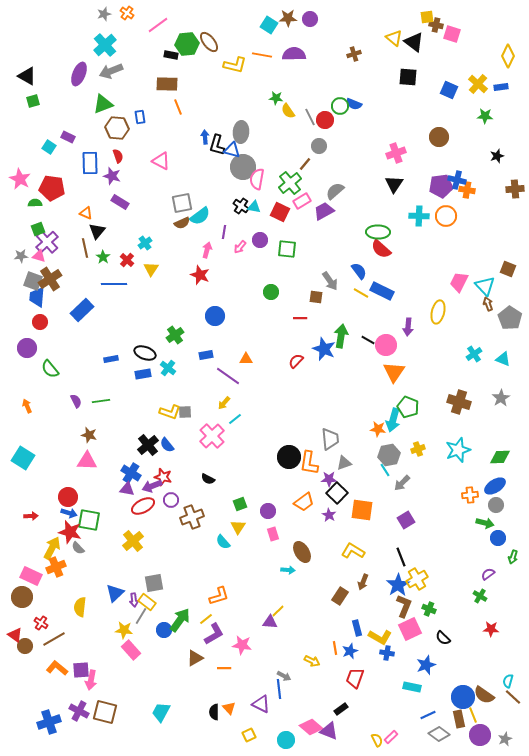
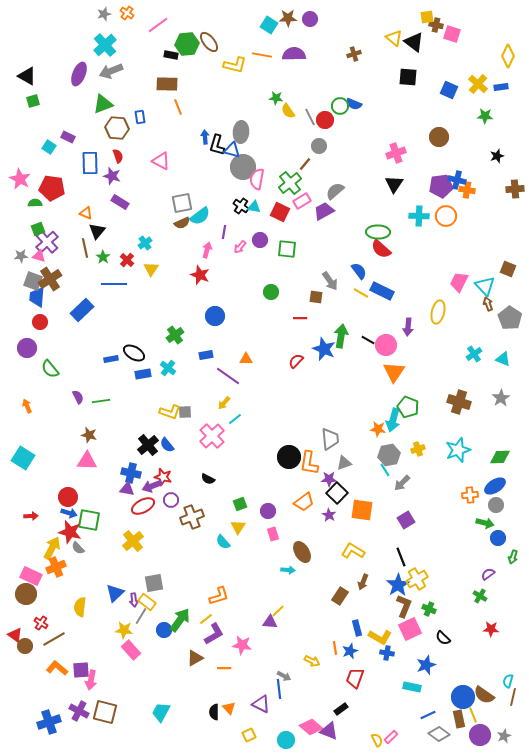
black ellipse at (145, 353): moved 11 px left; rotated 10 degrees clockwise
purple semicircle at (76, 401): moved 2 px right, 4 px up
blue cross at (131, 473): rotated 18 degrees counterclockwise
brown circle at (22, 597): moved 4 px right, 3 px up
brown line at (513, 697): rotated 60 degrees clockwise
gray star at (505, 739): moved 1 px left, 3 px up
